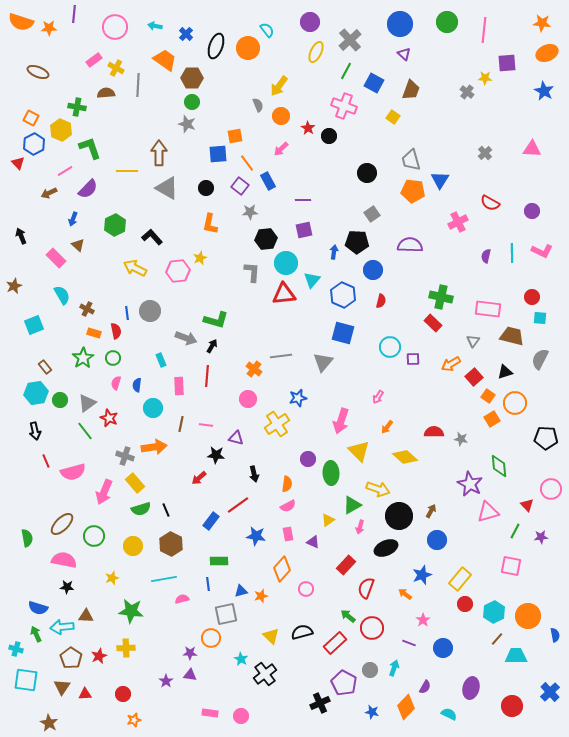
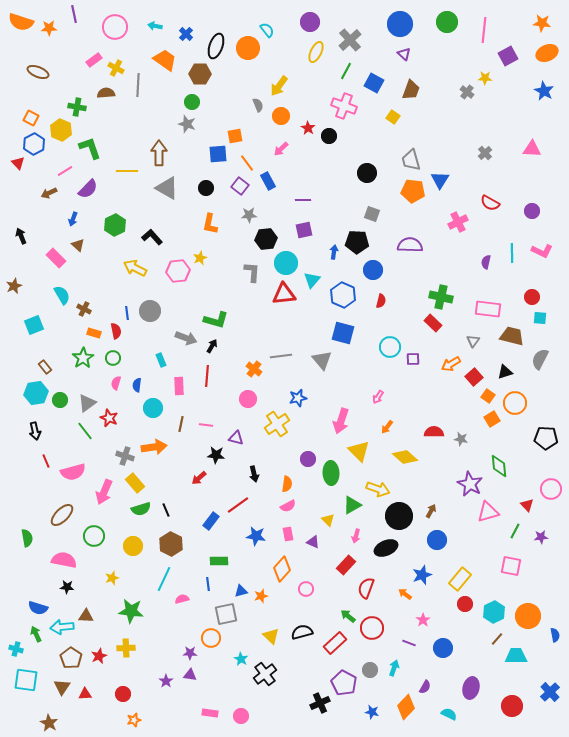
purple line at (74, 14): rotated 18 degrees counterclockwise
purple square at (507, 63): moved 1 px right, 7 px up; rotated 24 degrees counterclockwise
brown hexagon at (192, 78): moved 8 px right, 4 px up
gray star at (250, 212): moved 1 px left, 3 px down
gray square at (372, 214): rotated 35 degrees counterclockwise
purple semicircle at (486, 256): moved 6 px down
brown cross at (87, 309): moved 3 px left
gray triangle at (323, 362): moved 1 px left, 2 px up; rotated 20 degrees counterclockwise
yellow triangle at (328, 520): rotated 40 degrees counterclockwise
brown ellipse at (62, 524): moved 9 px up
pink arrow at (360, 527): moved 4 px left, 9 px down
cyan line at (164, 579): rotated 55 degrees counterclockwise
